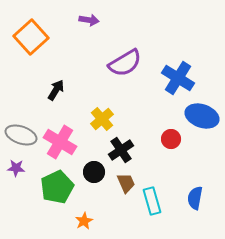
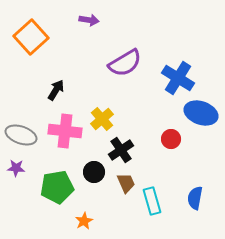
blue ellipse: moved 1 px left, 3 px up
pink cross: moved 5 px right, 11 px up; rotated 24 degrees counterclockwise
green pentagon: rotated 16 degrees clockwise
